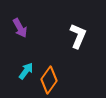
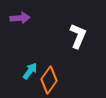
purple arrow: moved 10 px up; rotated 66 degrees counterclockwise
cyan arrow: moved 4 px right
